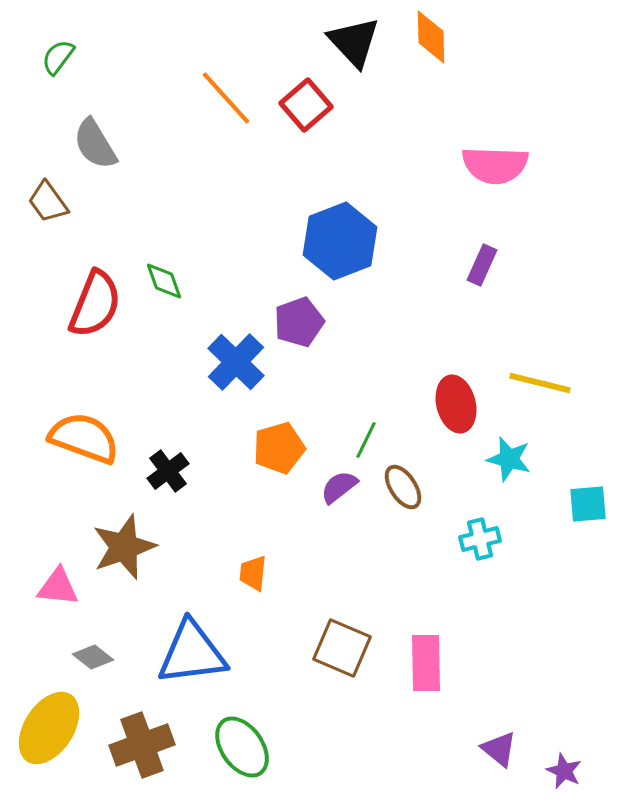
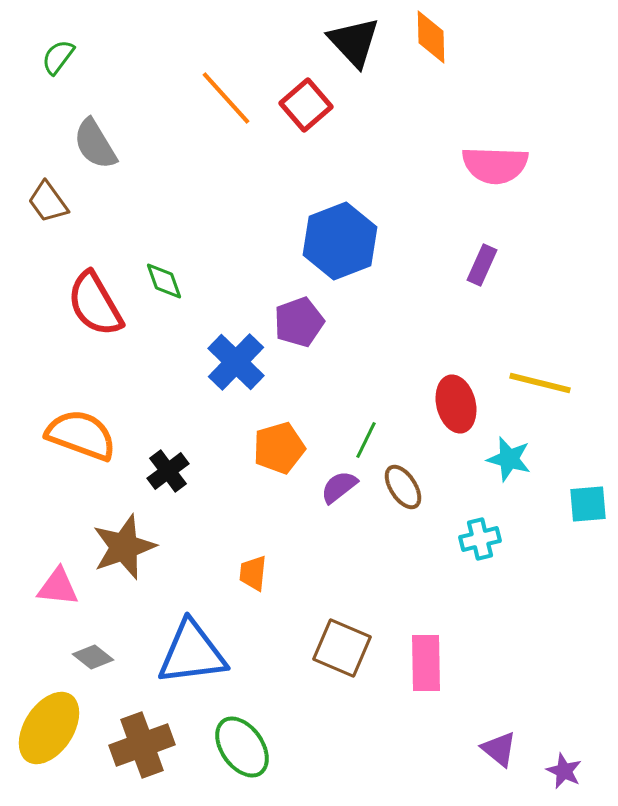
red semicircle: rotated 128 degrees clockwise
orange semicircle: moved 3 px left, 3 px up
